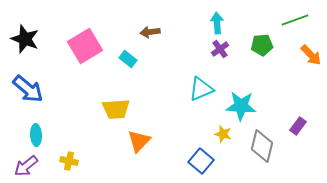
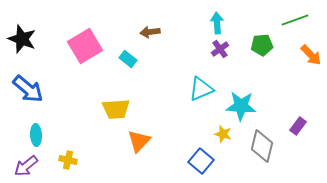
black star: moved 3 px left
yellow cross: moved 1 px left, 1 px up
